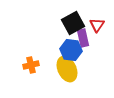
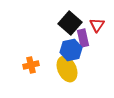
black square: moved 3 px left; rotated 20 degrees counterclockwise
blue hexagon: rotated 20 degrees counterclockwise
